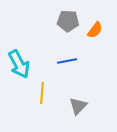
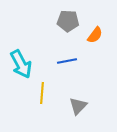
orange semicircle: moved 5 px down
cyan arrow: moved 2 px right
